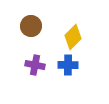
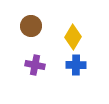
yellow diamond: rotated 15 degrees counterclockwise
blue cross: moved 8 px right
